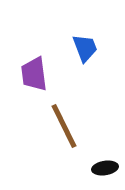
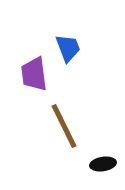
blue trapezoid: moved 17 px left
black ellipse: moved 2 px left, 4 px up
